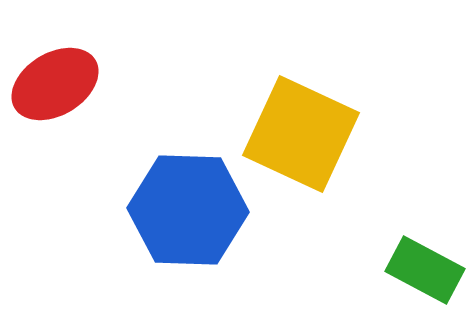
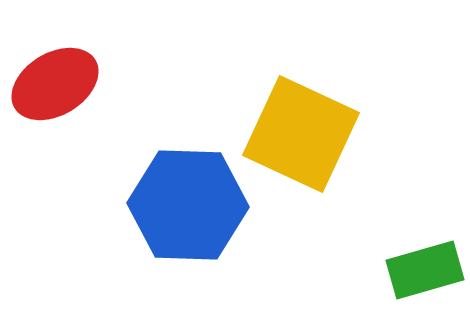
blue hexagon: moved 5 px up
green rectangle: rotated 44 degrees counterclockwise
